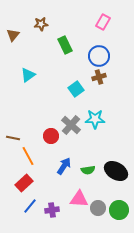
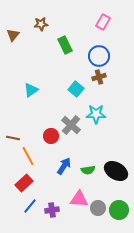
cyan triangle: moved 3 px right, 15 px down
cyan square: rotated 14 degrees counterclockwise
cyan star: moved 1 px right, 5 px up
